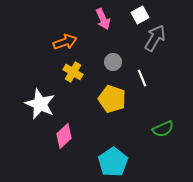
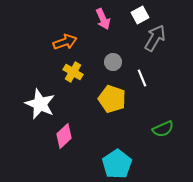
cyan pentagon: moved 4 px right, 2 px down
